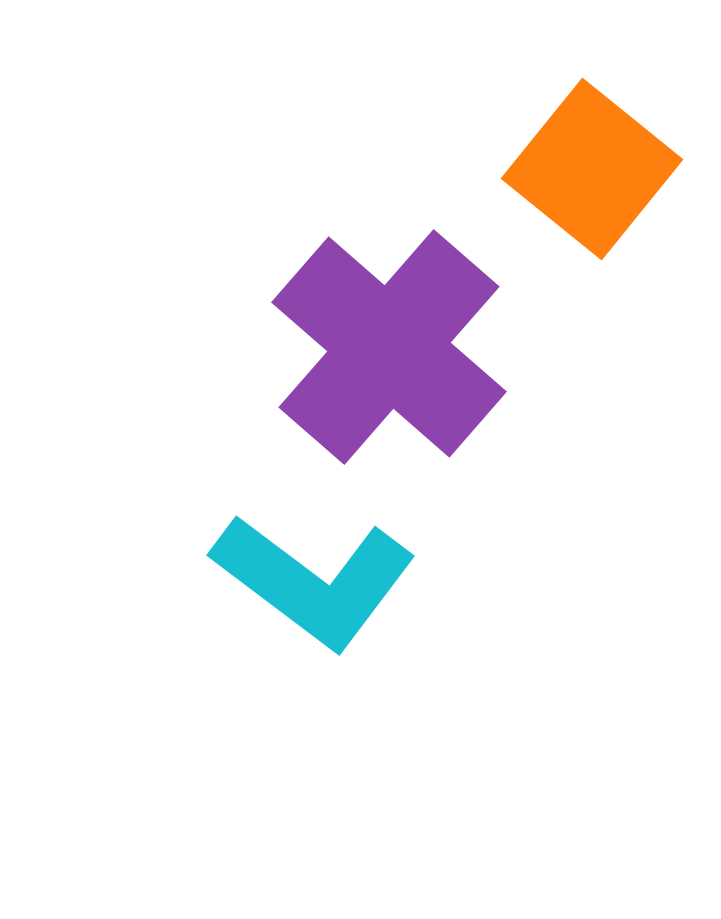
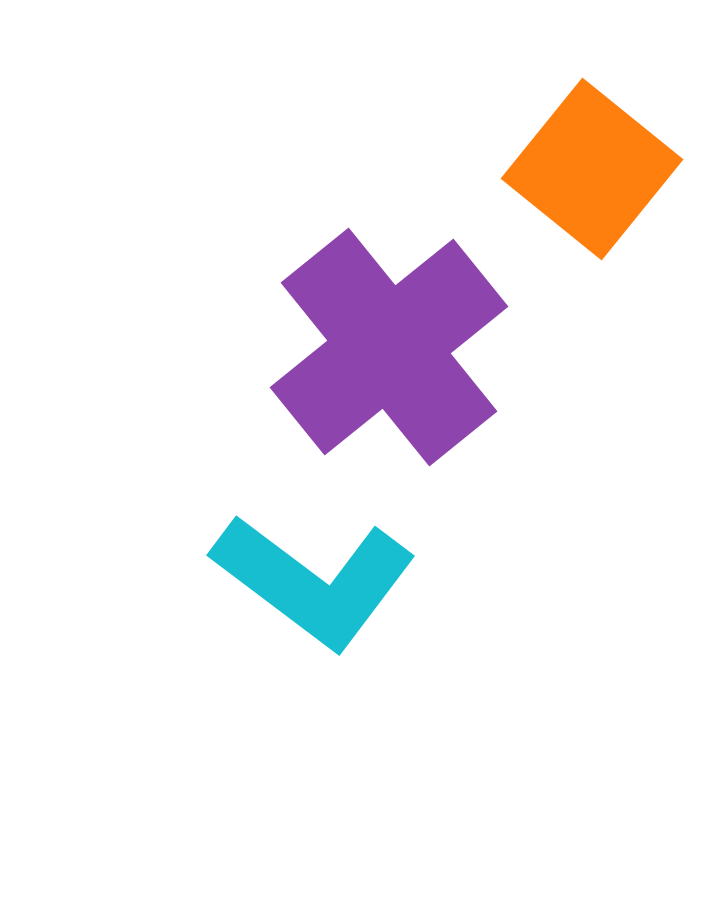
purple cross: rotated 10 degrees clockwise
